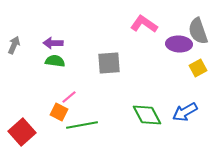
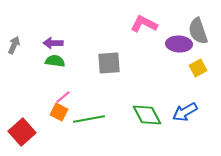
pink L-shape: rotated 8 degrees counterclockwise
pink line: moved 6 px left
green line: moved 7 px right, 6 px up
